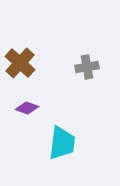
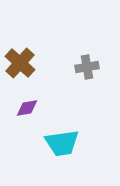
purple diamond: rotated 30 degrees counterclockwise
cyan trapezoid: rotated 75 degrees clockwise
